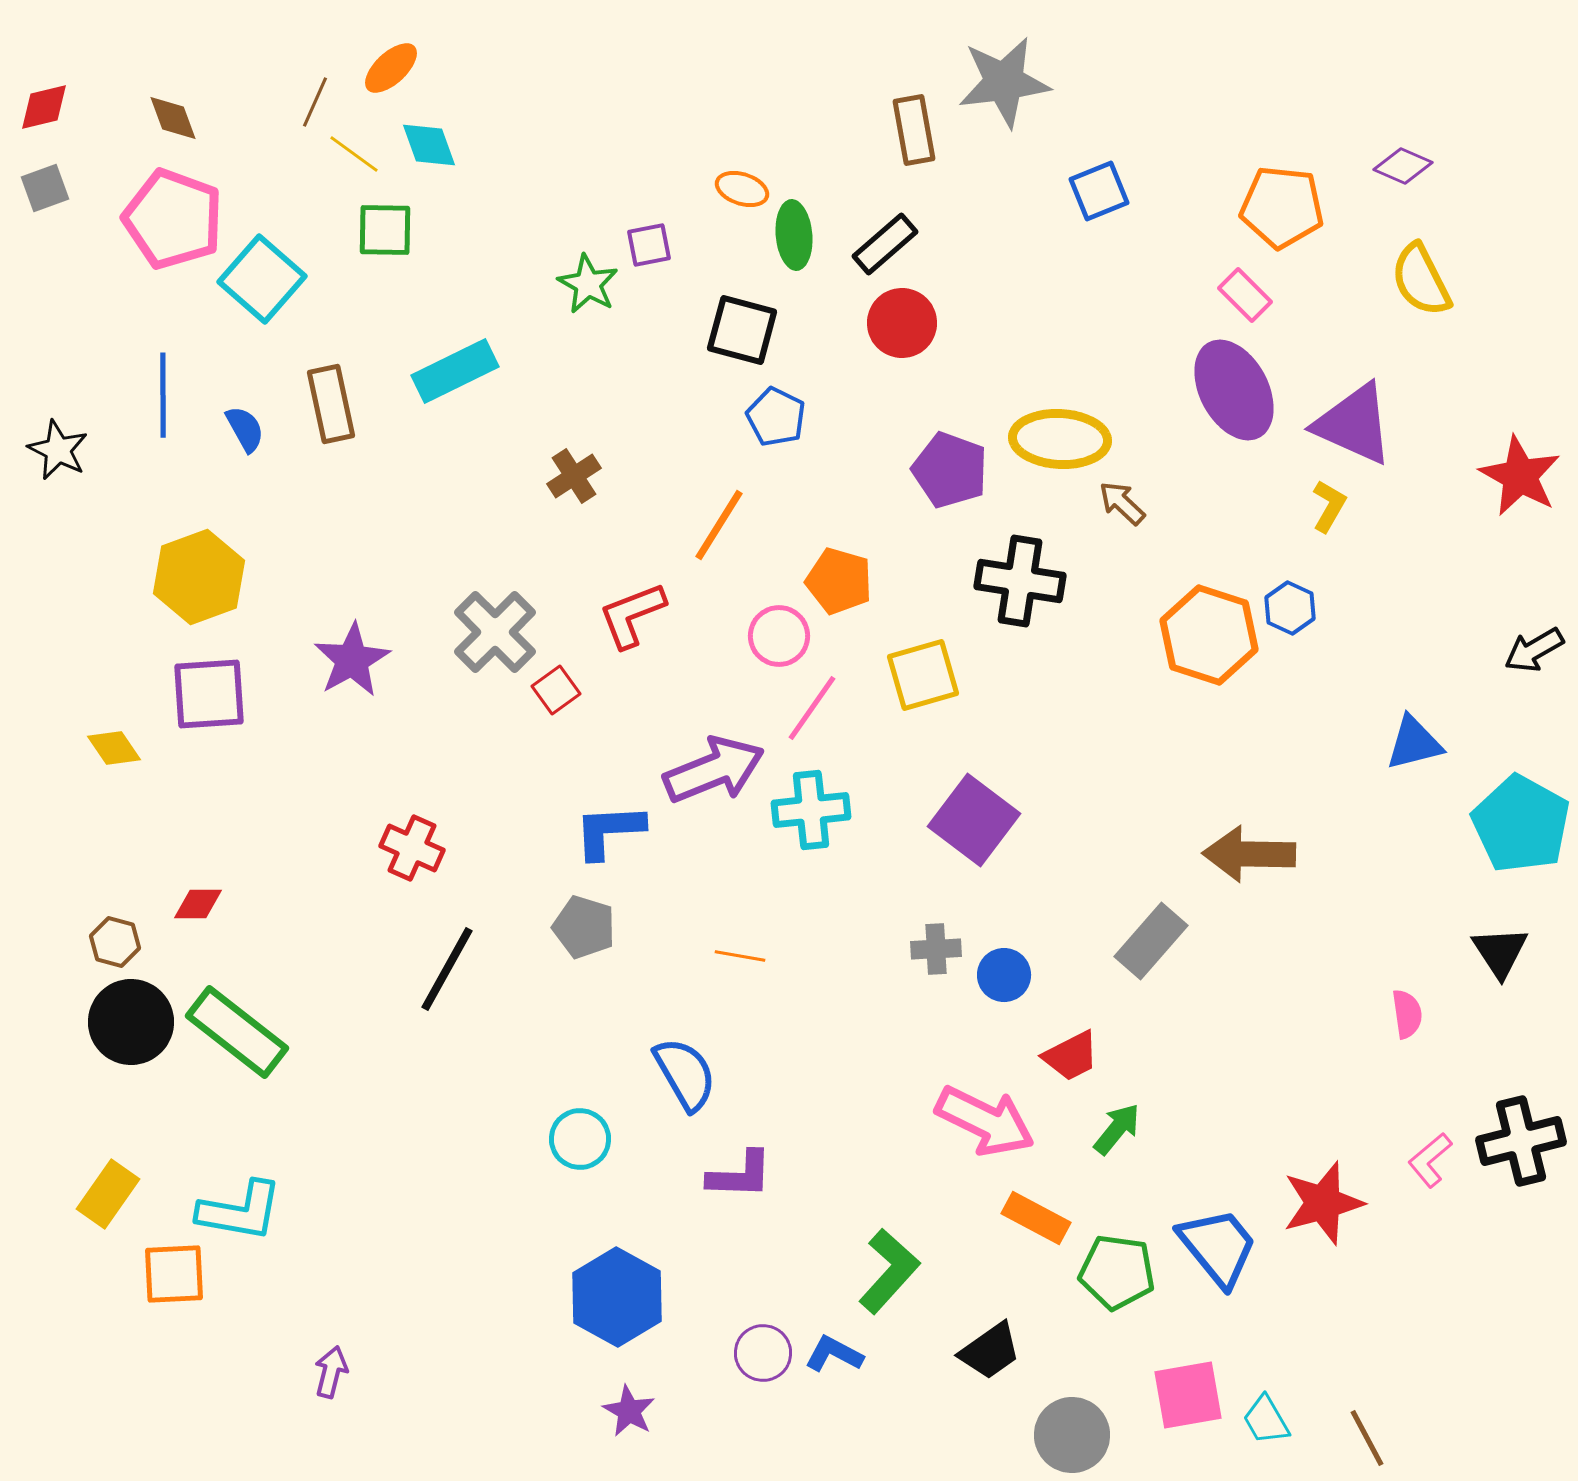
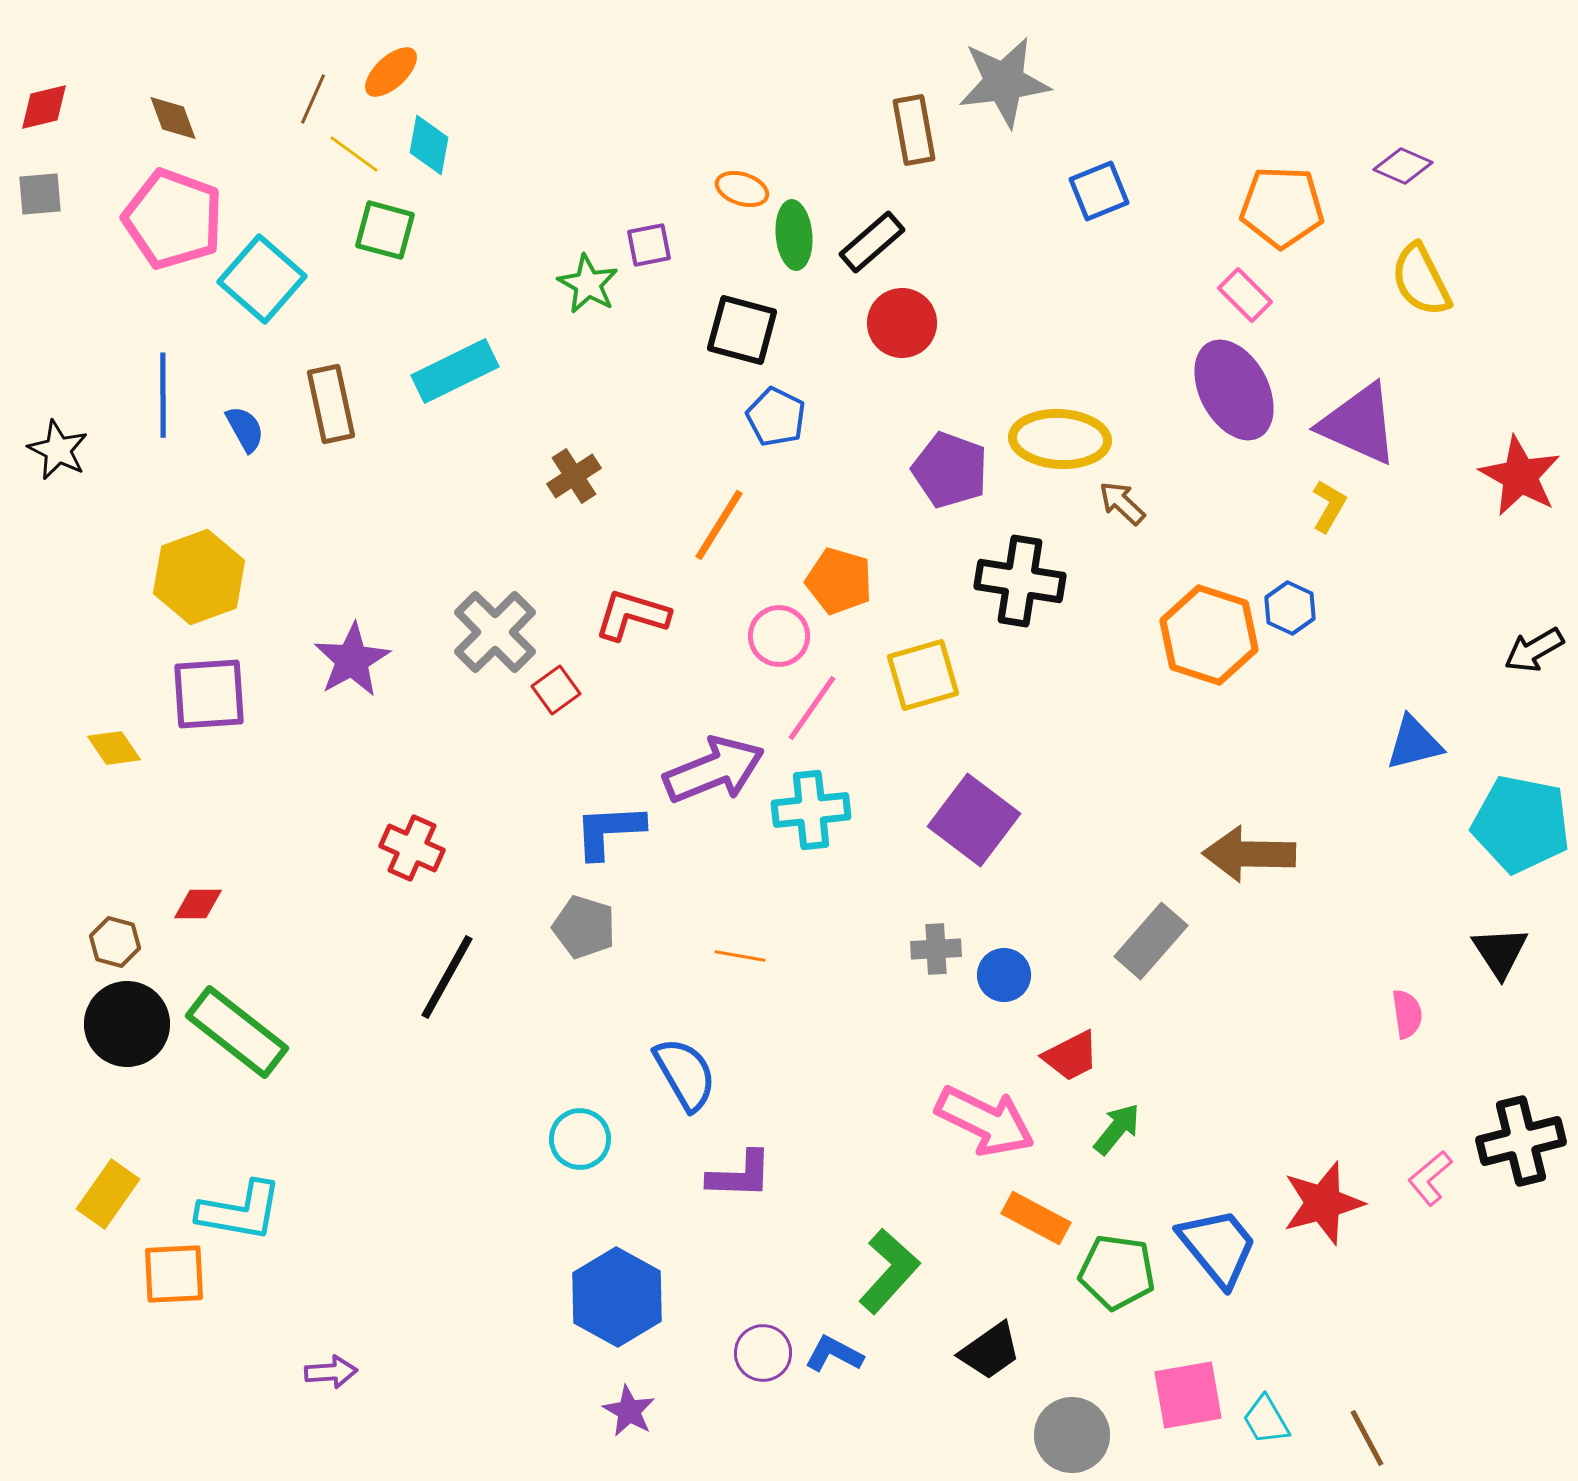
orange ellipse at (391, 68): moved 4 px down
brown line at (315, 102): moved 2 px left, 3 px up
cyan diamond at (429, 145): rotated 30 degrees clockwise
gray square at (45, 188): moved 5 px left, 6 px down; rotated 15 degrees clockwise
orange pentagon at (1282, 207): rotated 4 degrees counterclockwise
green square at (385, 230): rotated 14 degrees clockwise
black rectangle at (885, 244): moved 13 px left, 2 px up
purple triangle at (1354, 424): moved 5 px right
red L-shape at (632, 615): rotated 38 degrees clockwise
cyan pentagon at (1521, 824): rotated 18 degrees counterclockwise
black line at (447, 969): moved 8 px down
black circle at (131, 1022): moved 4 px left, 2 px down
pink L-shape at (1430, 1160): moved 18 px down
purple arrow at (331, 1372): rotated 72 degrees clockwise
